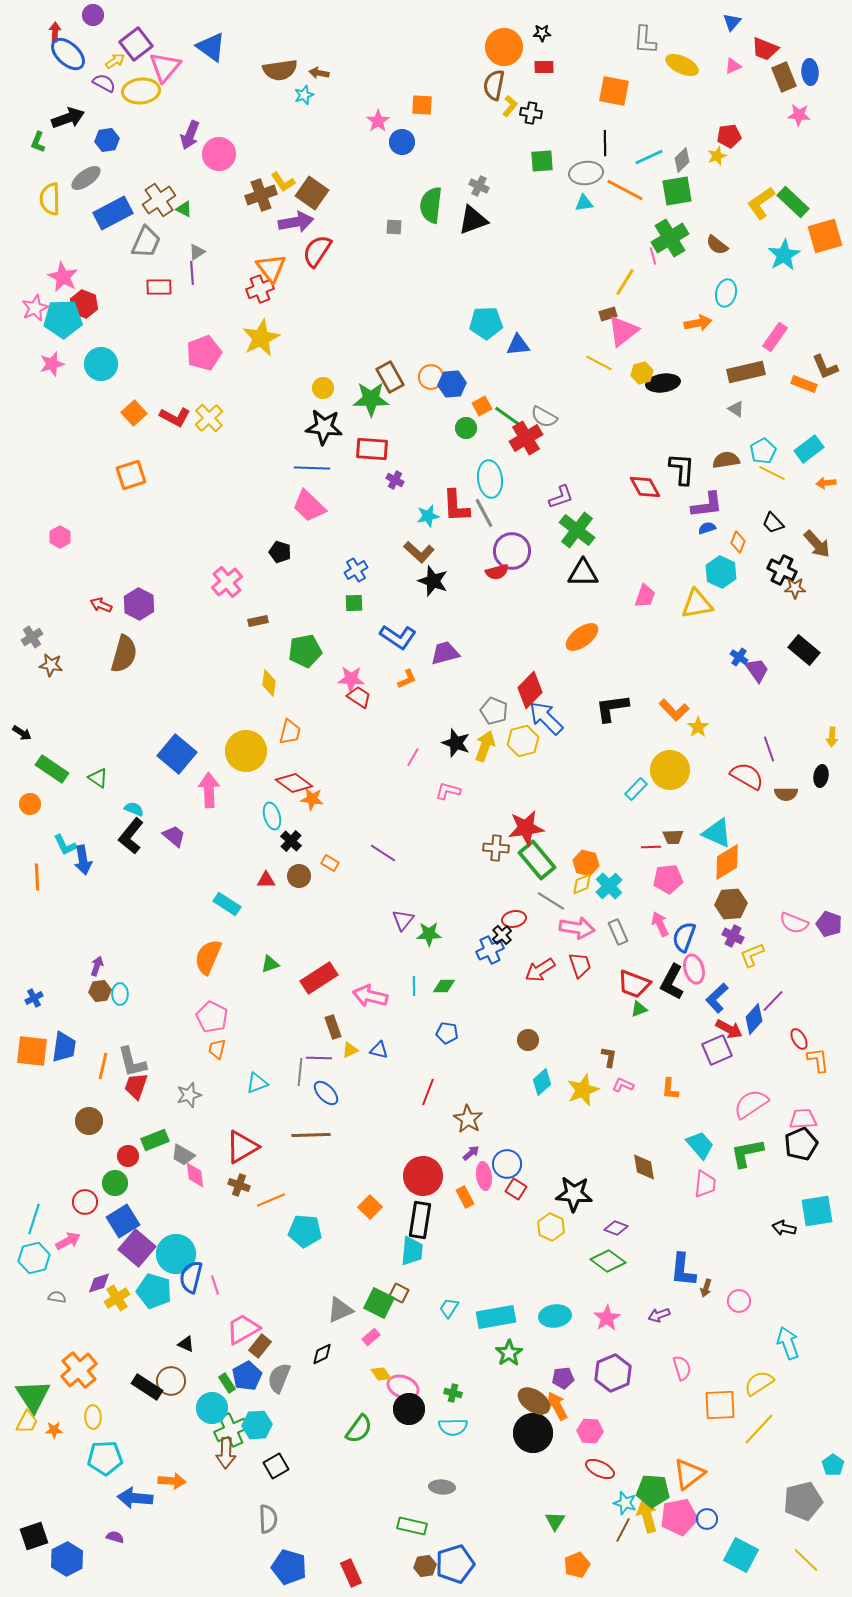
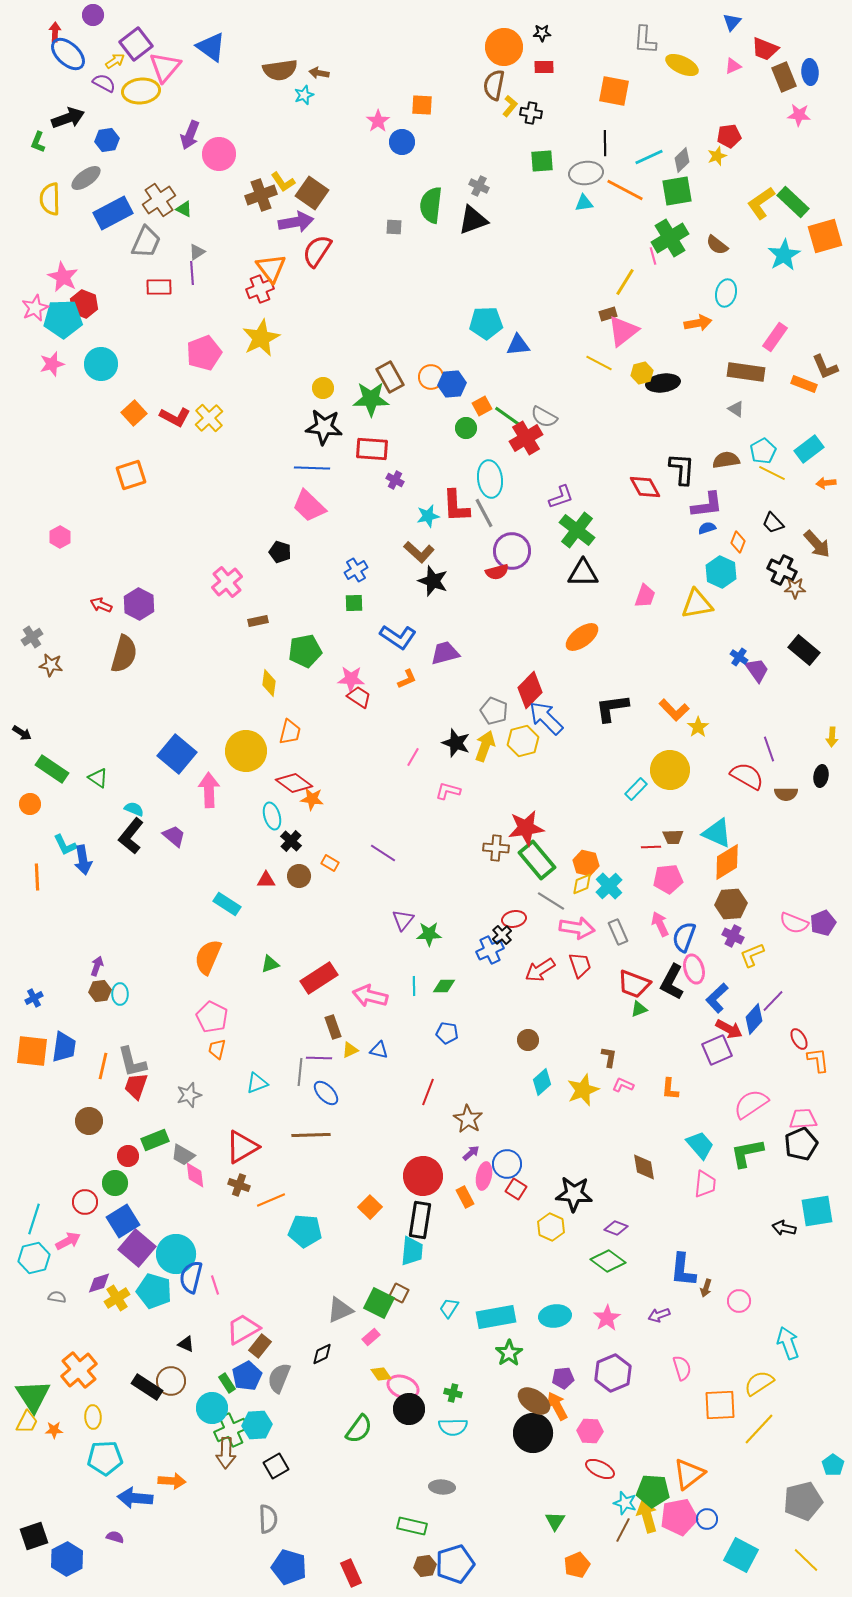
brown rectangle at (746, 372): rotated 21 degrees clockwise
purple pentagon at (829, 924): moved 6 px left, 1 px up; rotated 30 degrees clockwise
pink ellipse at (484, 1176): rotated 20 degrees clockwise
